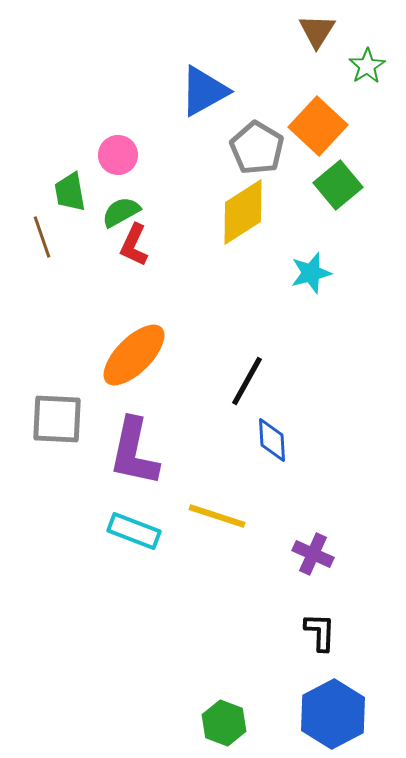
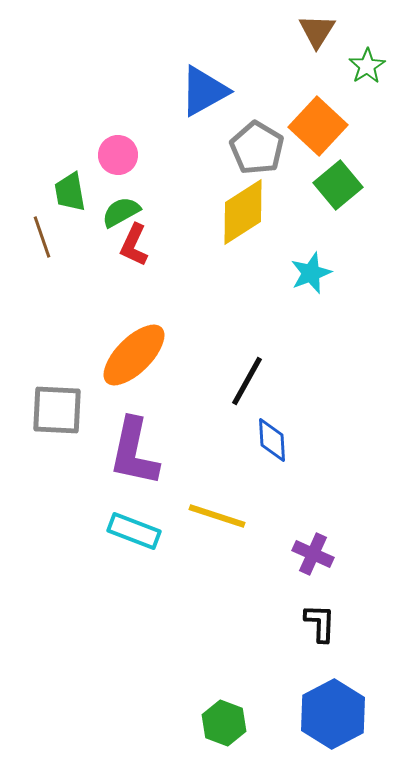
cyan star: rotated 6 degrees counterclockwise
gray square: moved 9 px up
black L-shape: moved 9 px up
